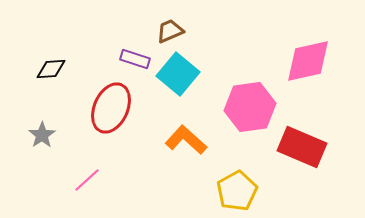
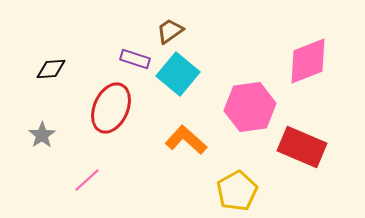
brown trapezoid: rotated 12 degrees counterclockwise
pink diamond: rotated 9 degrees counterclockwise
